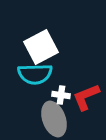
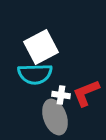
red L-shape: moved 4 px up
gray ellipse: moved 1 px right, 2 px up
